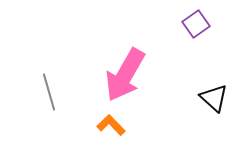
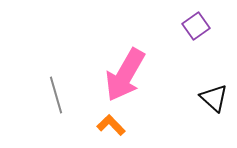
purple square: moved 2 px down
gray line: moved 7 px right, 3 px down
